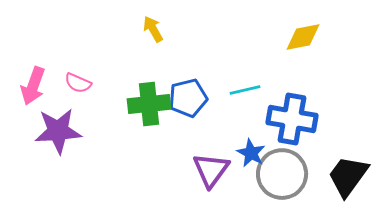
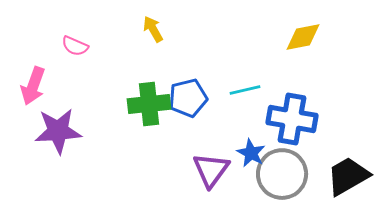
pink semicircle: moved 3 px left, 37 px up
black trapezoid: rotated 24 degrees clockwise
